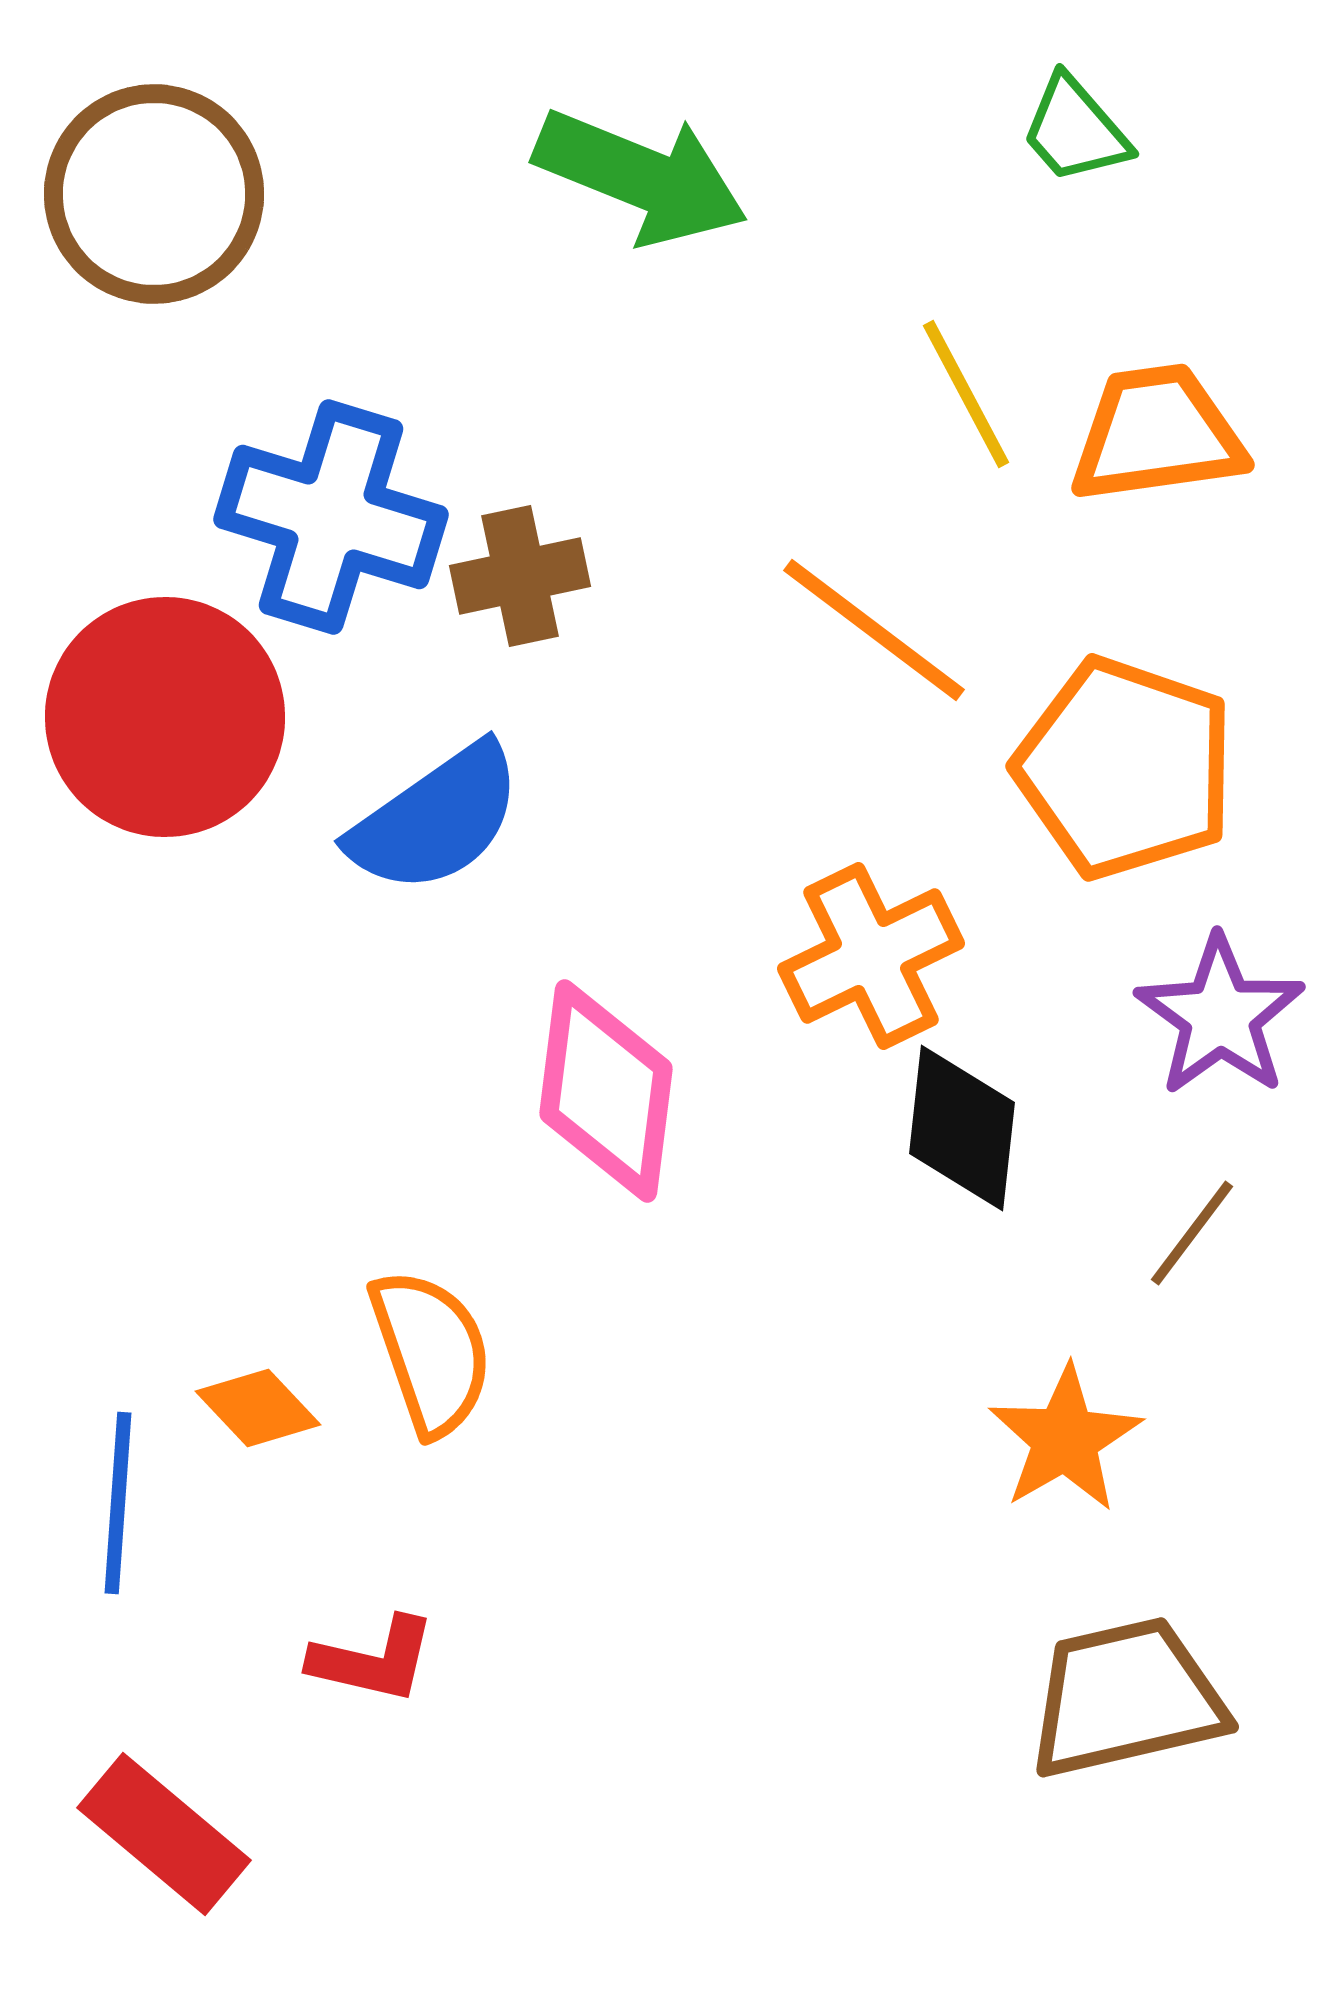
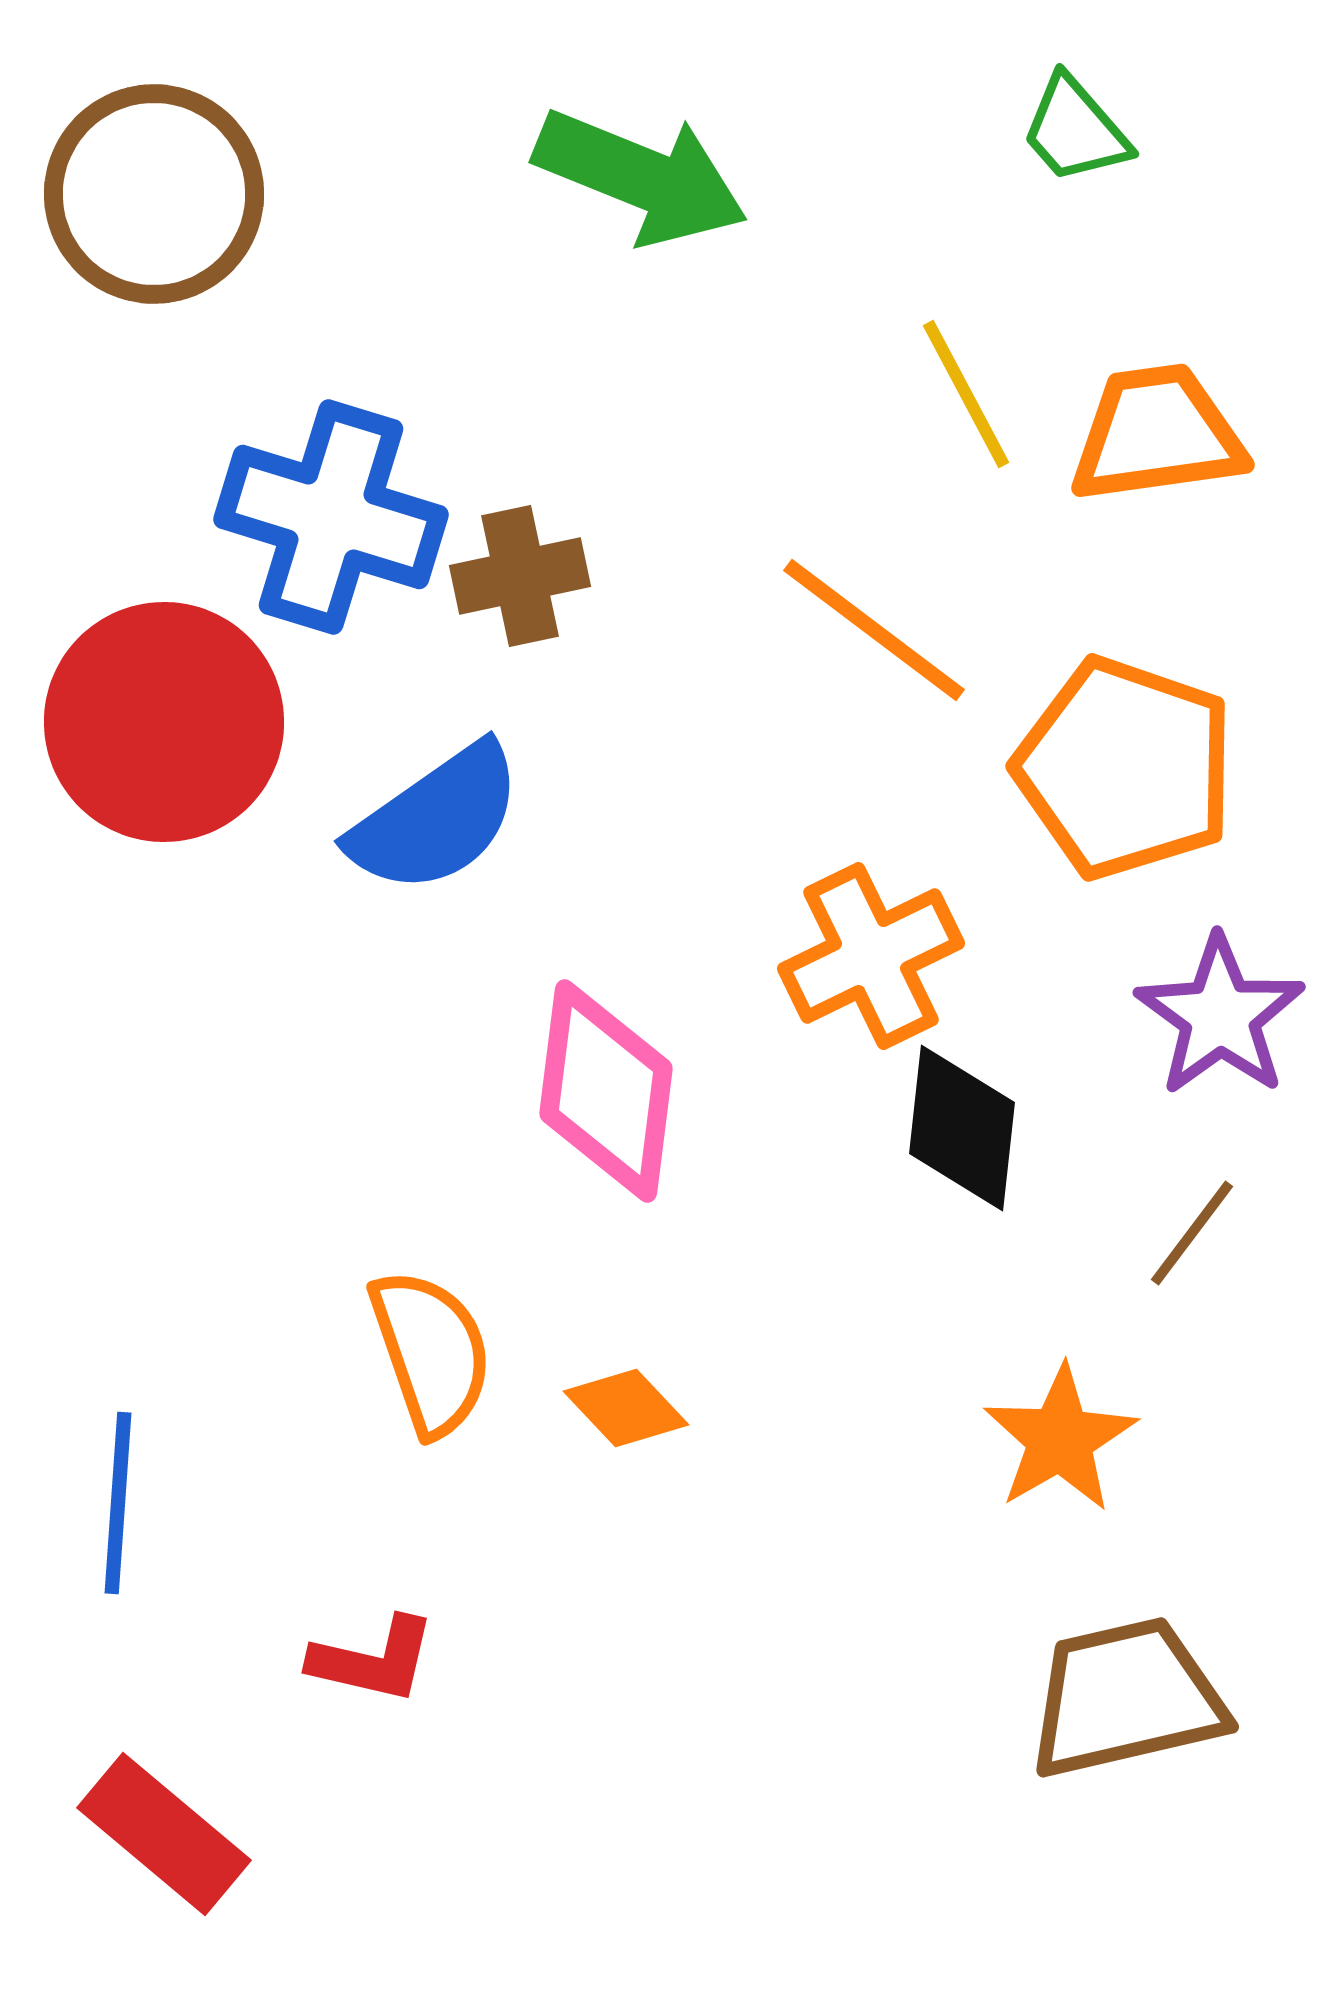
red circle: moved 1 px left, 5 px down
orange diamond: moved 368 px right
orange star: moved 5 px left
